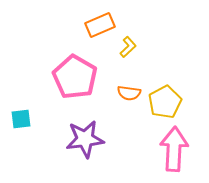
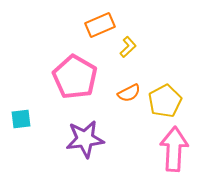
orange semicircle: rotated 35 degrees counterclockwise
yellow pentagon: moved 1 px up
